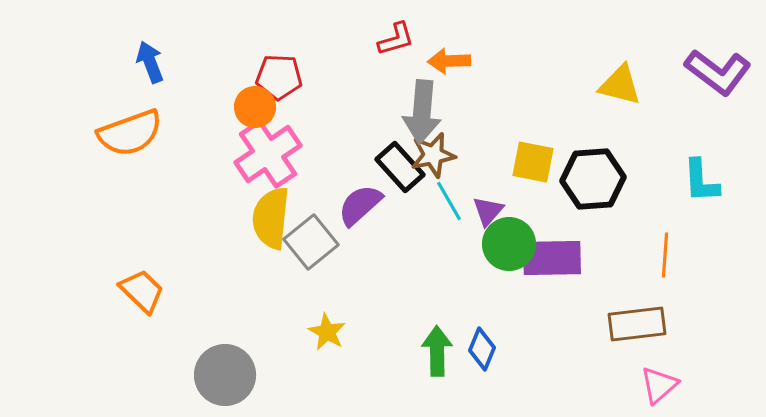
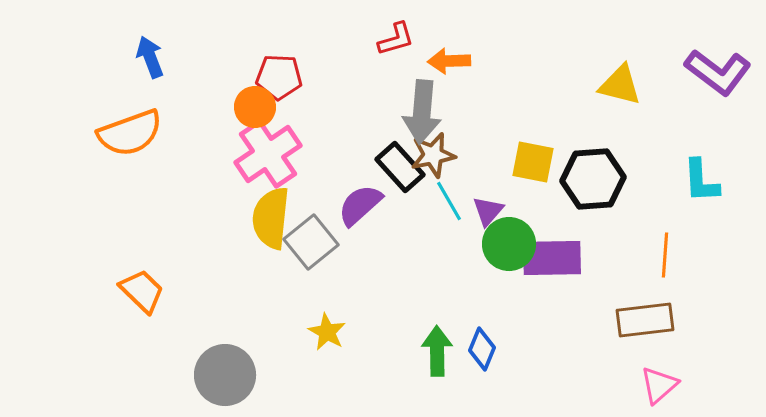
blue arrow: moved 5 px up
brown rectangle: moved 8 px right, 4 px up
